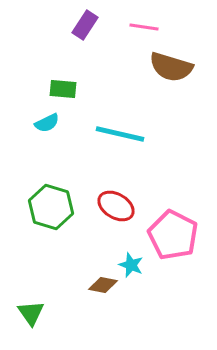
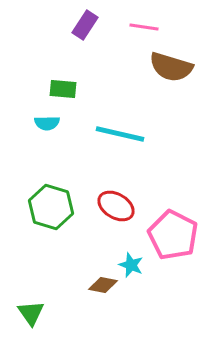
cyan semicircle: rotated 25 degrees clockwise
